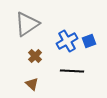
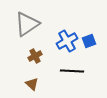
brown cross: rotated 16 degrees clockwise
